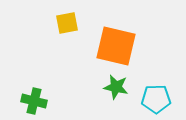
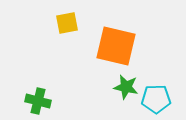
green star: moved 10 px right
green cross: moved 4 px right
